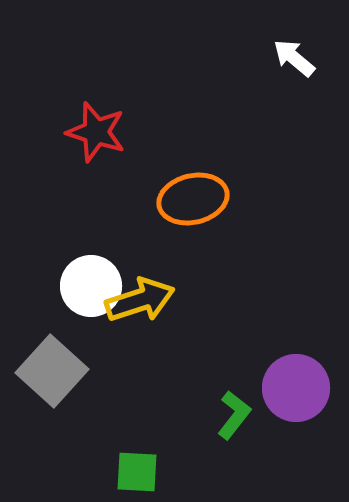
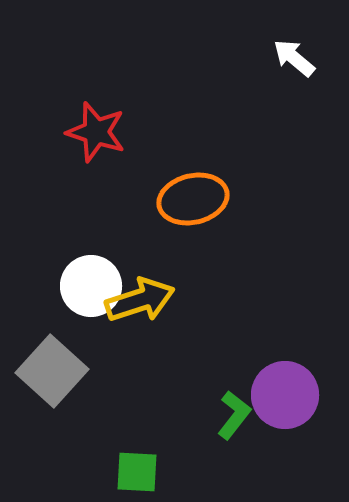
purple circle: moved 11 px left, 7 px down
